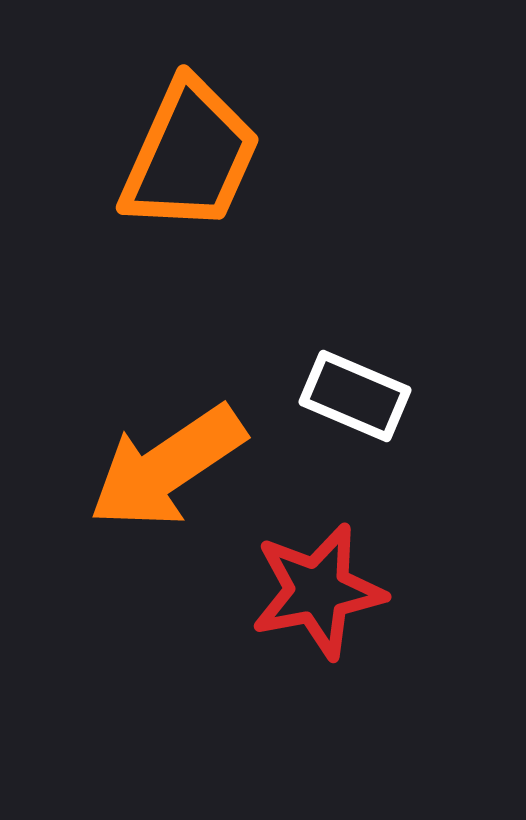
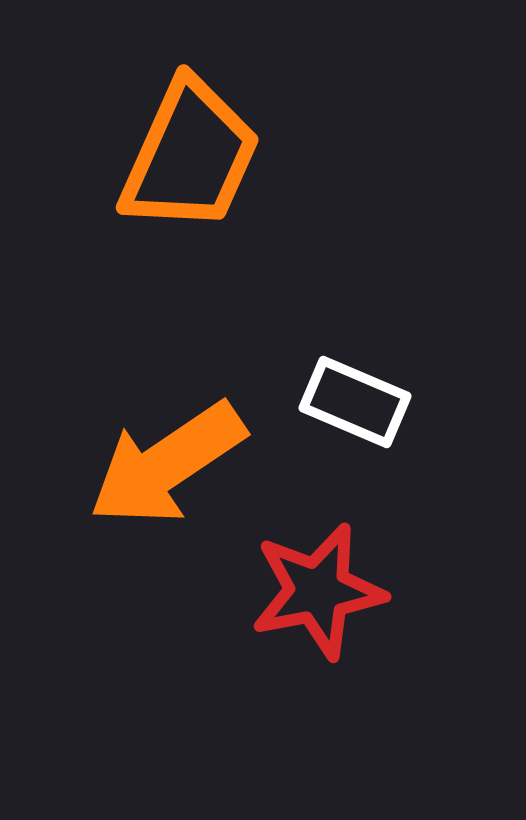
white rectangle: moved 6 px down
orange arrow: moved 3 px up
